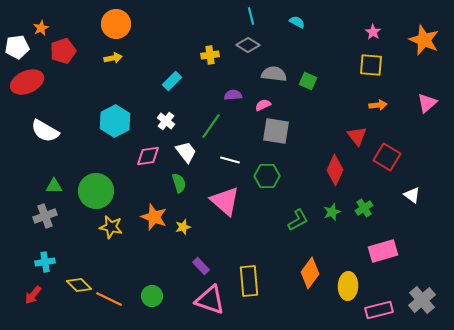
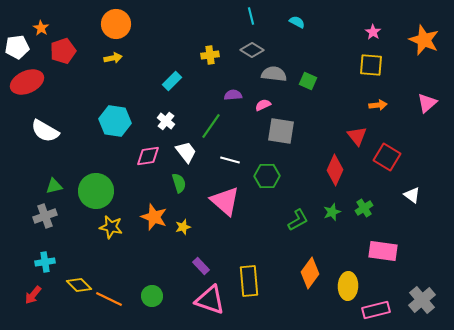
orange star at (41, 28): rotated 14 degrees counterclockwise
gray diamond at (248, 45): moved 4 px right, 5 px down
cyan hexagon at (115, 121): rotated 24 degrees counterclockwise
gray square at (276, 131): moved 5 px right
green triangle at (54, 186): rotated 12 degrees counterclockwise
pink rectangle at (383, 251): rotated 24 degrees clockwise
pink rectangle at (379, 310): moved 3 px left
